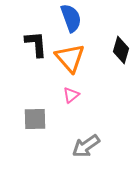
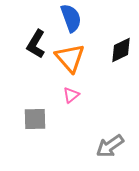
black L-shape: rotated 144 degrees counterclockwise
black diamond: rotated 48 degrees clockwise
gray arrow: moved 24 px right
